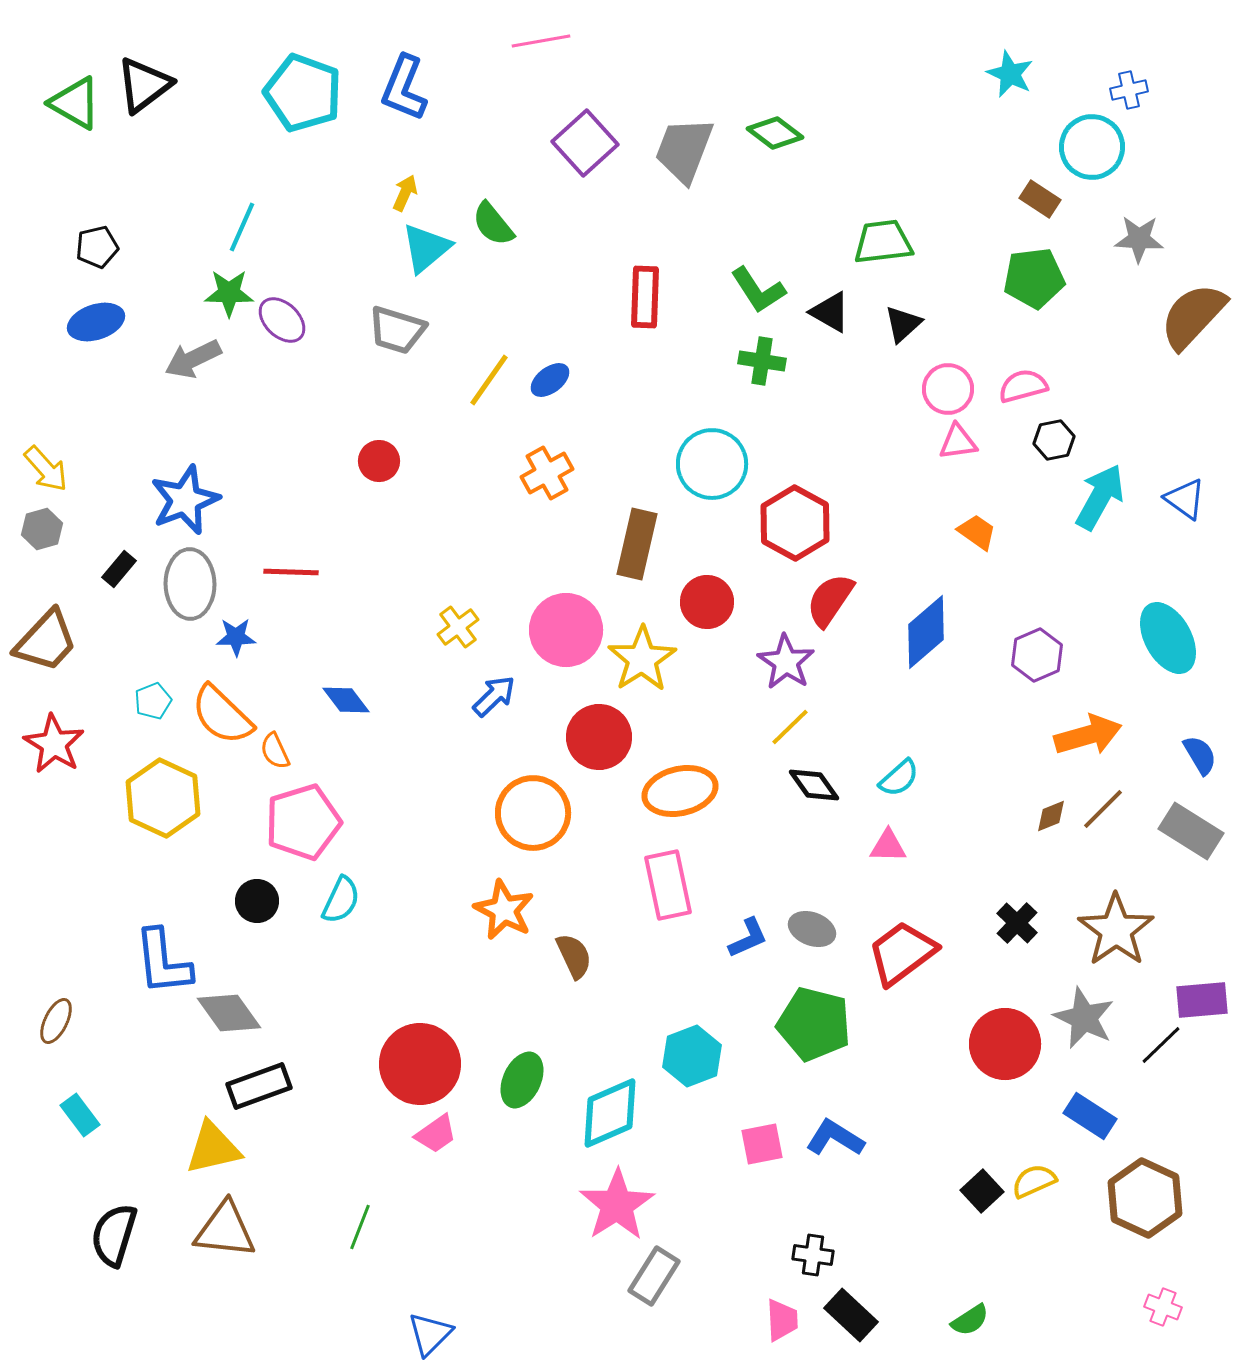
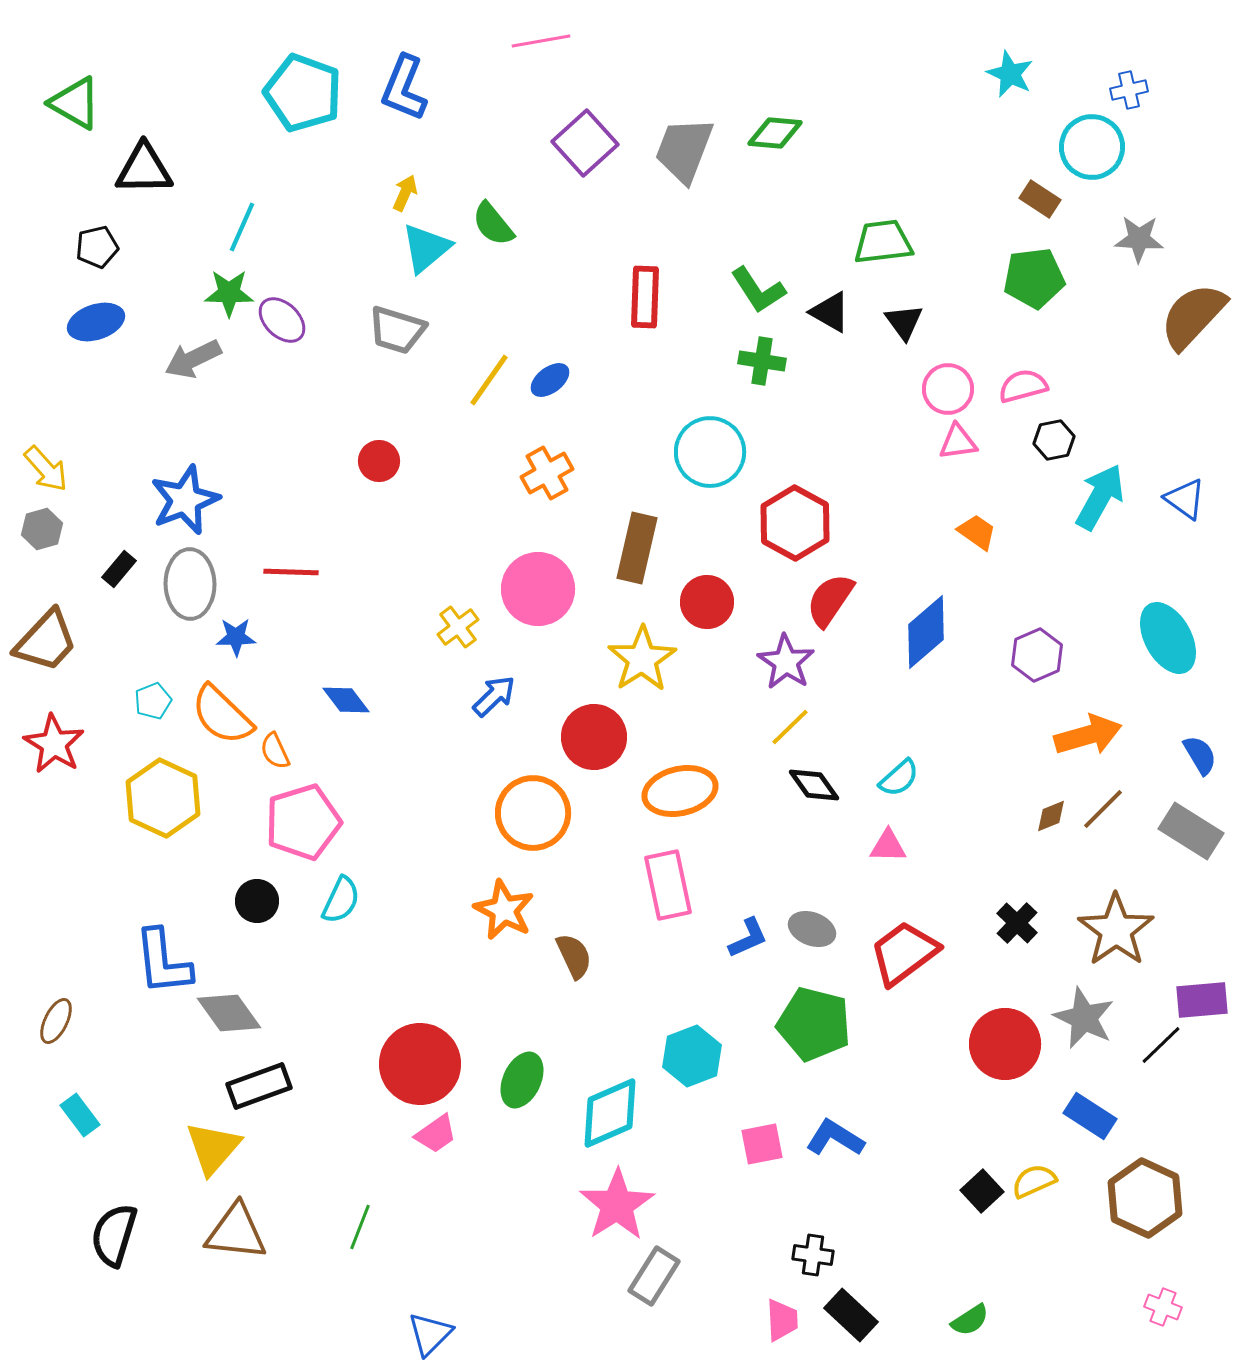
black triangle at (144, 85): moved 84 px down; rotated 36 degrees clockwise
green diamond at (775, 133): rotated 32 degrees counterclockwise
black triangle at (903, 324): moved 1 px right, 2 px up; rotated 24 degrees counterclockwise
cyan circle at (712, 464): moved 2 px left, 12 px up
brown rectangle at (637, 544): moved 4 px down
pink circle at (566, 630): moved 28 px left, 41 px up
red circle at (599, 737): moved 5 px left
red trapezoid at (902, 953): moved 2 px right
yellow triangle at (213, 1148): rotated 36 degrees counterclockwise
brown triangle at (225, 1230): moved 11 px right, 2 px down
